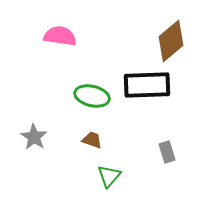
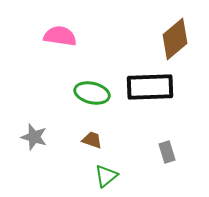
brown diamond: moved 4 px right, 2 px up
black rectangle: moved 3 px right, 2 px down
green ellipse: moved 3 px up
gray star: rotated 16 degrees counterclockwise
green triangle: moved 3 px left; rotated 10 degrees clockwise
